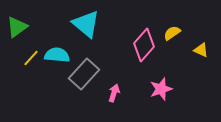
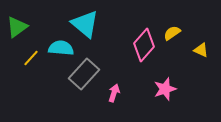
cyan triangle: moved 1 px left
cyan semicircle: moved 4 px right, 7 px up
pink star: moved 4 px right
